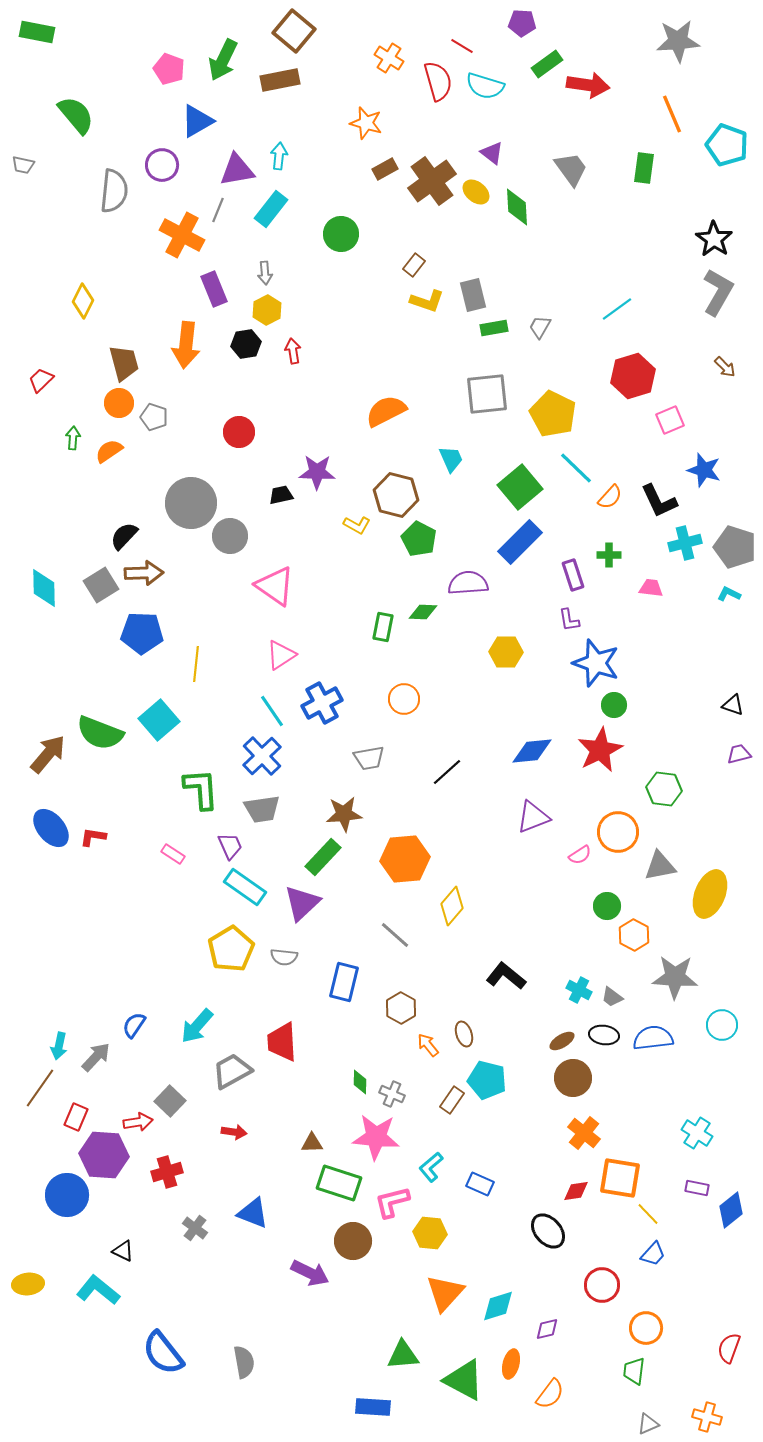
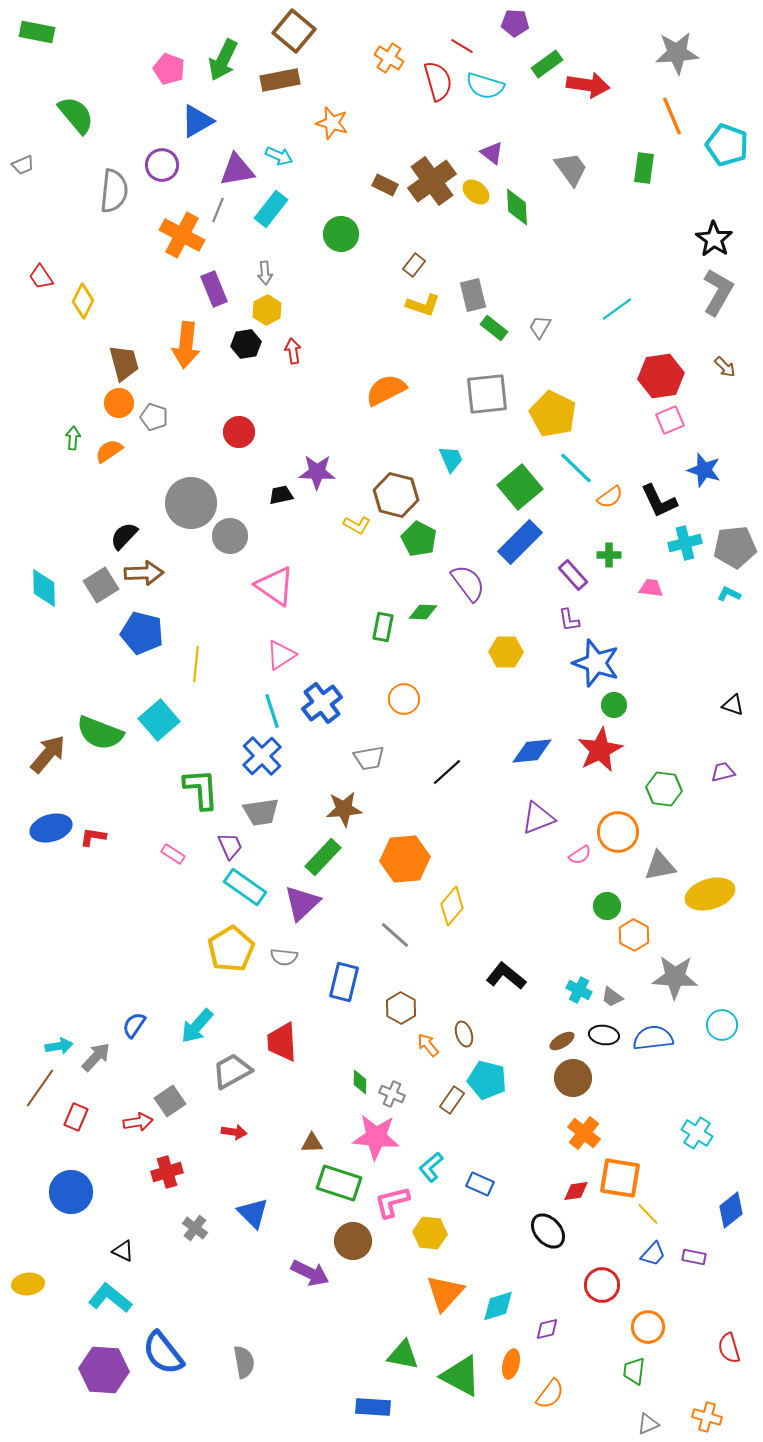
purple pentagon at (522, 23): moved 7 px left
gray star at (678, 41): moved 1 px left, 12 px down
orange line at (672, 114): moved 2 px down
orange star at (366, 123): moved 34 px left
cyan arrow at (279, 156): rotated 108 degrees clockwise
gray trapezoid at (23, 165): rotated 35 degrees counterclockwise
brown rectangle at (385, 169): moved 16 px down; rotated 55 degrees clockwise
yellow L-shape at (427, 301): moved 4 px left, 4 px down
green rectangle at (494, 328): rotated 48 degrees clockwise
red hexagon at (633, 376): moved 28 px right; rotated 9 degrees clockwise
red trapezoid at (41, 380): moved 103 px up; rotated 80 degrees counterclockwise
orange semicircle at (386, 411): moved 21 px up
orange semicircle at (610, 497): rotated 12 degrees clockwise
gray pentagon at (735, 547): rotated 24 degrees counterclockwise
purple rectangle at (573, 575): rotated 24 degrees counterclockwise
purple semicircle at (468, 583): rotated 57 degrees clockwise
blue pentagon at (142, 633): rotated 12 degrees clockwise
blue cross at (322, 703): rotated 9 degrees counterclockwise
cyan line at (272, 711): rotated 16 degrees clockwise
purple trapezoid at (739, 754): moved 16 px left, 18 px down
gray trapezoid at (262, 809): moved 1 px left, 3 px down
brown star at (344, 814): moved 5 px up
purple triangle at (533, 817): moved 5 px right, 1 px down
blue ellipse at (51, 828): rotated 66 degrees counterclockwise
yellow ellipse at (710, 894): rotated 51 degrees clockwise
cyan arrow at (59, 1046): rotated 112 degrees counterclockwise
gray square at (170, 1101): rotated 12 degrees clockwise
purple hexagon at (104, 1155): moved 215 px down
purple rectangle at (697, 1188): moved 3 px left, 69 px down
blue circle at (67, 1195): moved 4 px right, 3 px up
blue triangle at (253, 1213): rotated 24 degrees clockwise
cyan L-shape at (98, 1290): moved 12 px right, 8 px down
orange circle at (646, 1328): moved 2 px right, 1 px up
red semicircle at (729, 1348): rotated 36 degrees counterclockwise
green triangle at (403, 1355): rotated 16 degrees clockwise
green triangle at (464, 1380): moved 3 px left, 4 px up
